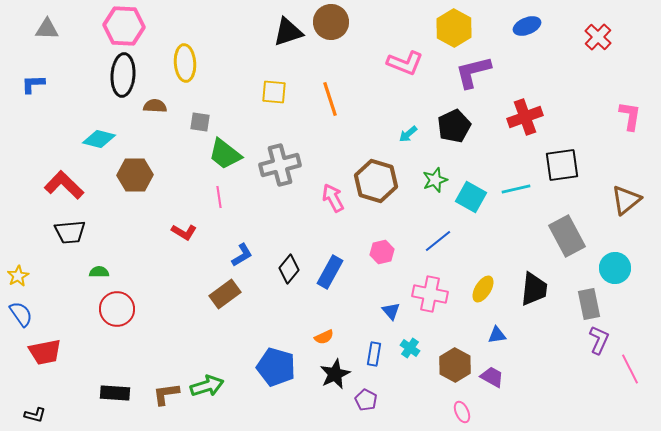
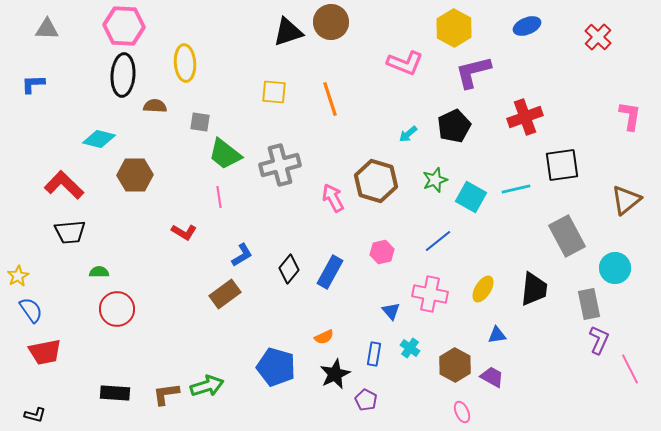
blue semicircle at (21, 314): moved 10 px right, 4 px up
